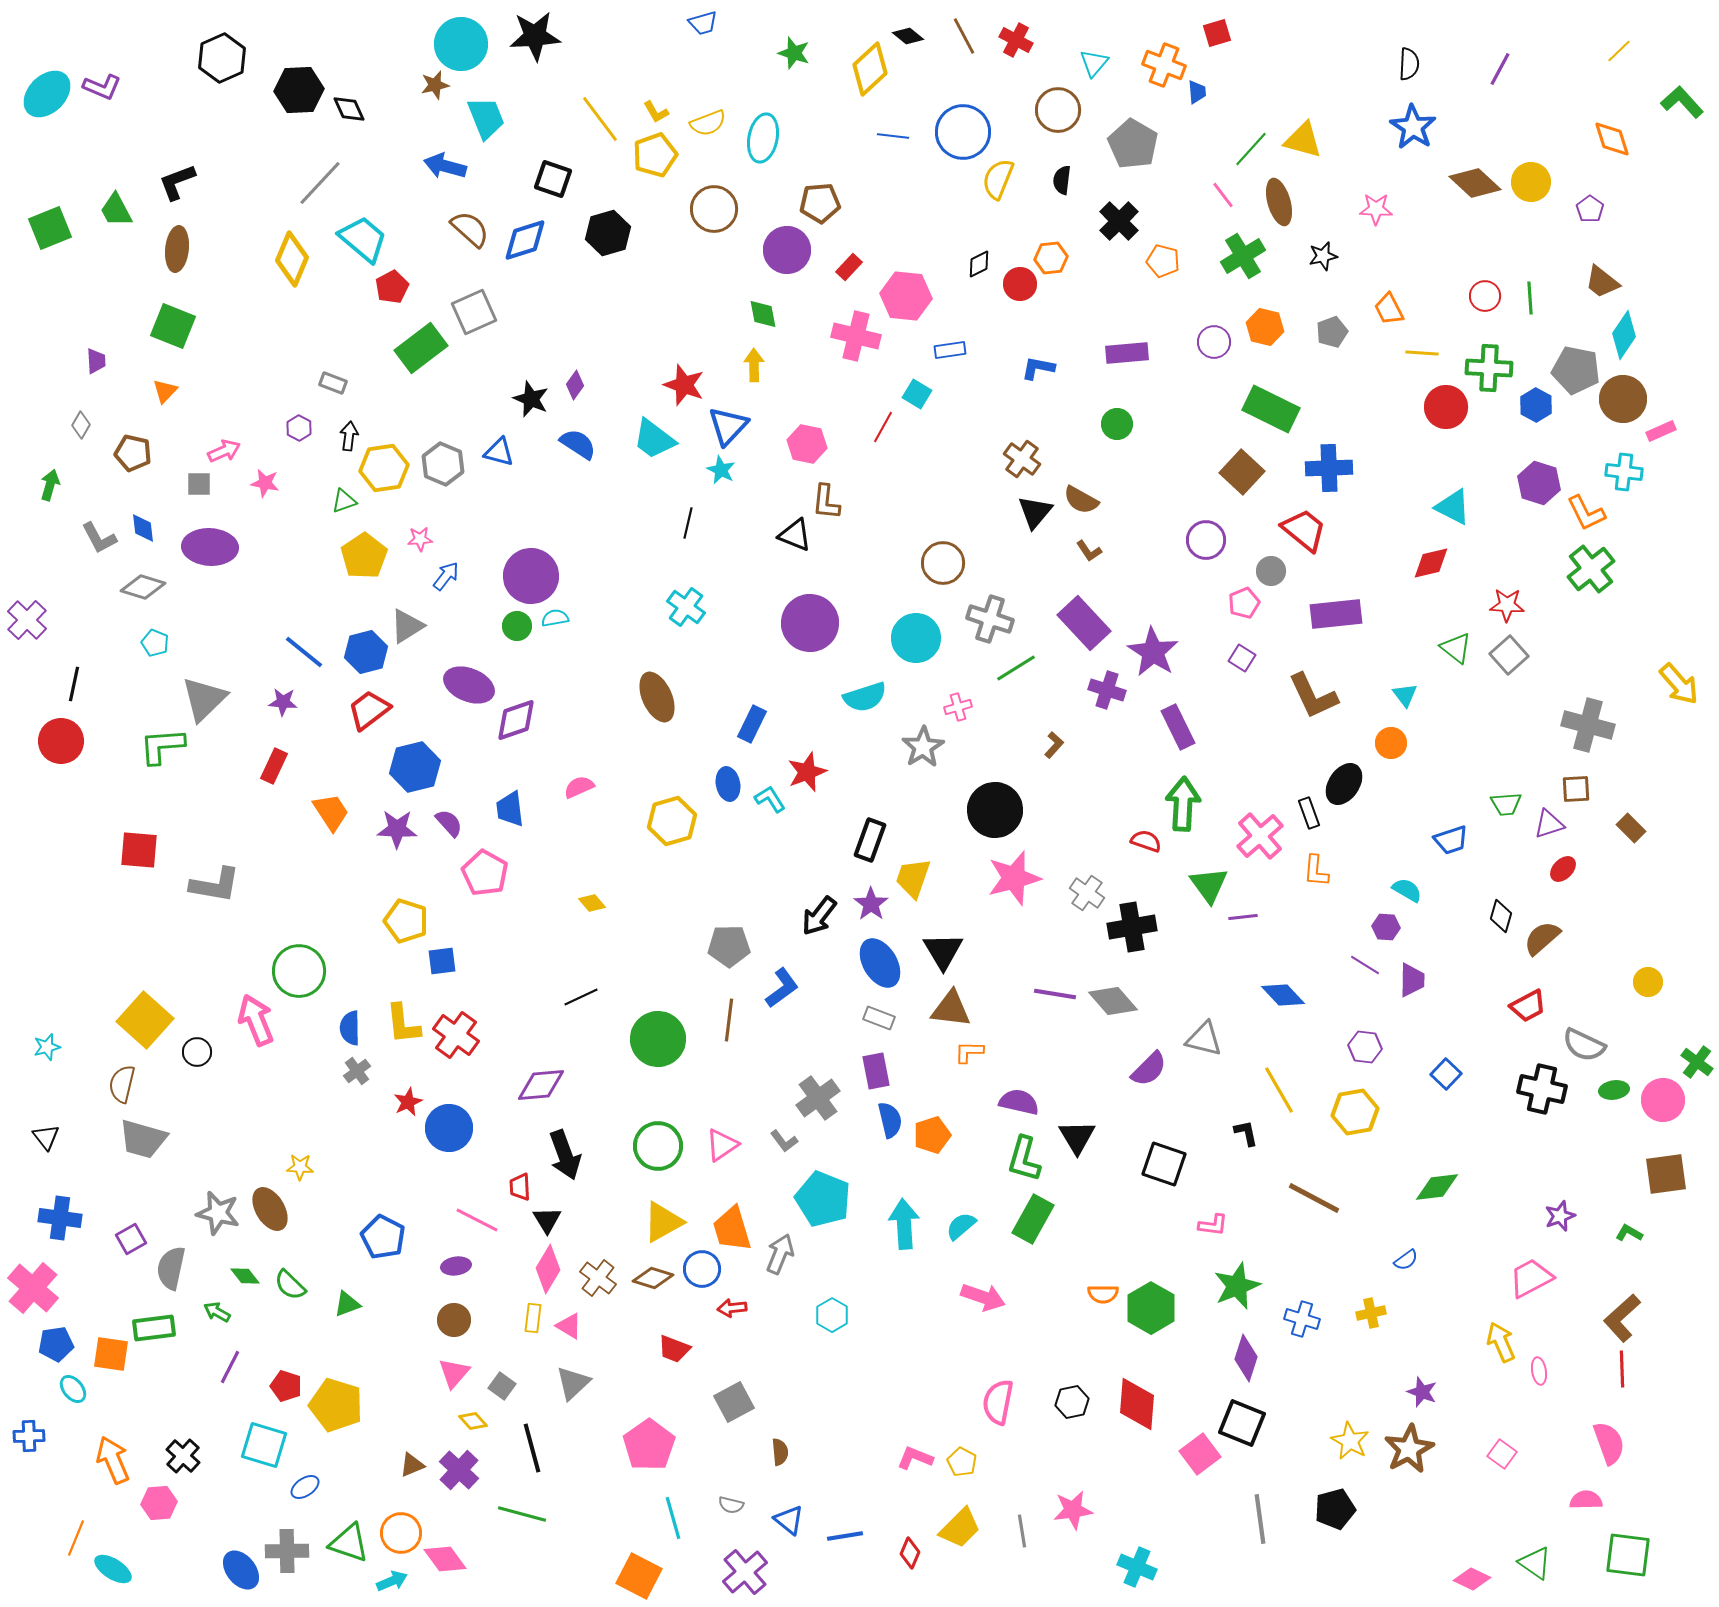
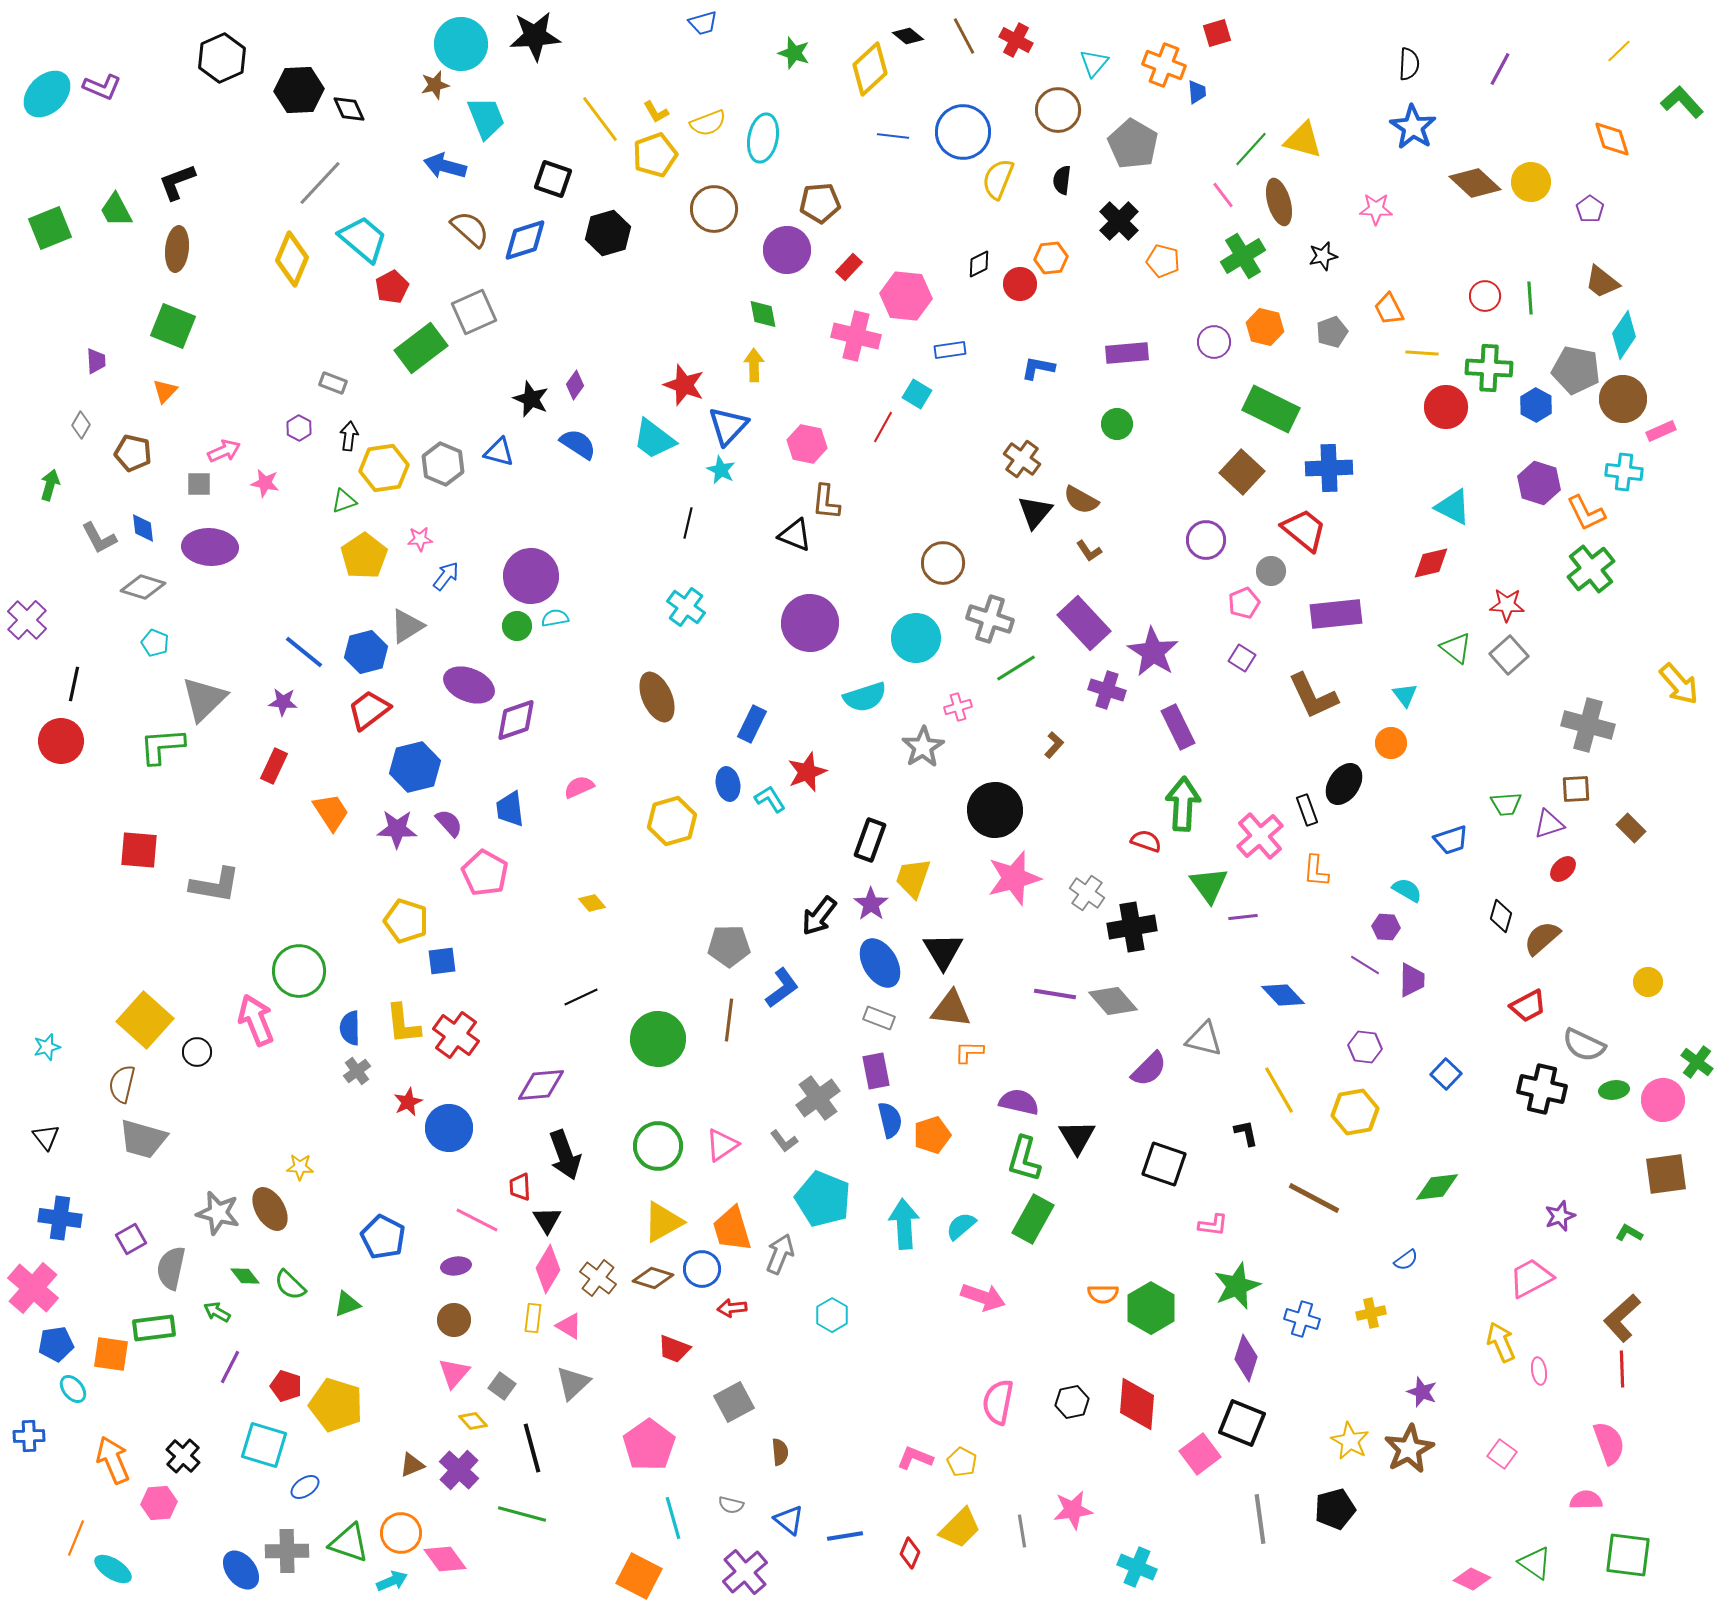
black rectangle at (1309, 813): moved 2 px left, 3 px up
